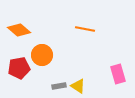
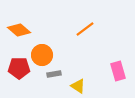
orange line: rotated 48 degrees counterclockwise
red pentagon: rotated 10 degrees clockwise
pink rectangle: moved 3 px up
gray rectangle: moved 5 px left, 12 px up
